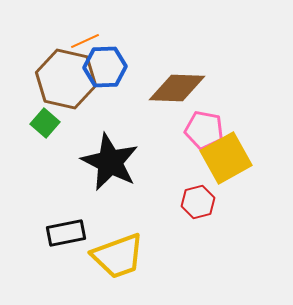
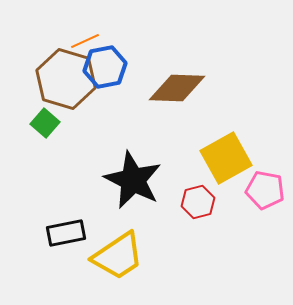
blue hexagon: rotated 9 degrees counterclockwise
brown hexagon: rotated 4 degrees clockwise
pink pentagon: moved 61 px right, 60 px down
black star: moved 23 px right, 18 px down
yellow trapezoid: rotated 14 degrees counterclockwise
